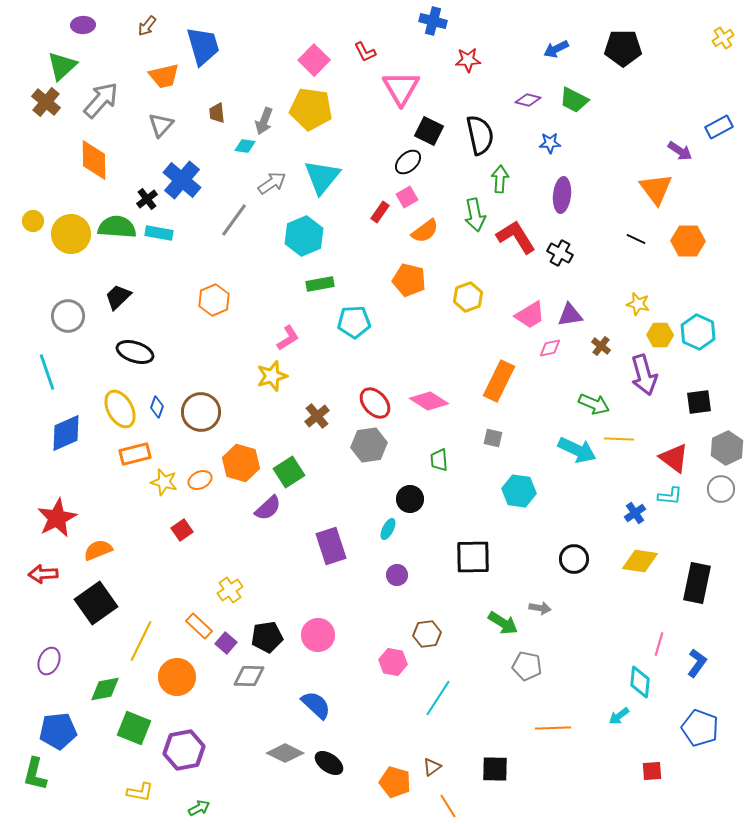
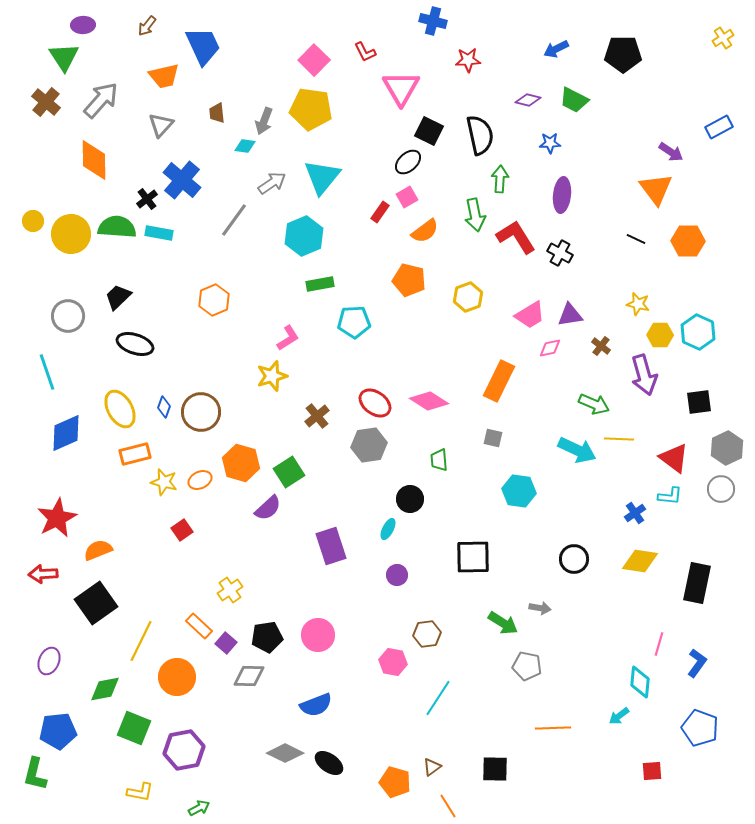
blue trapezoid at (203, 46): rotated 9 degrees counterclockwise
black pentagon at (623, 48): moved 6 px down
green triangle at (62, 66): moved 2 px right, 9 px up; rotated 20 degrees counterclockwise
purple arrow at (680, 151): moved 9 px left, 1 px down
black ellipse at (135, 352): moved 8 px up
red ellipse at (375, 403): rotated 12 degrees counterclockwise
blue diamond at (157, 407): moved 7 px right
blue semicircle at (316, 705): rotated 116 degrees clockwise
